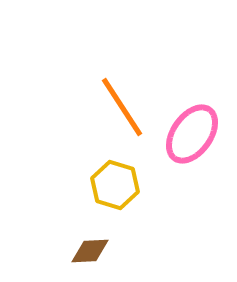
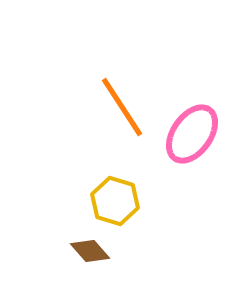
yellow hexagon: moved 16 px down
brown diamond: rotated 51 degrees clockwise
